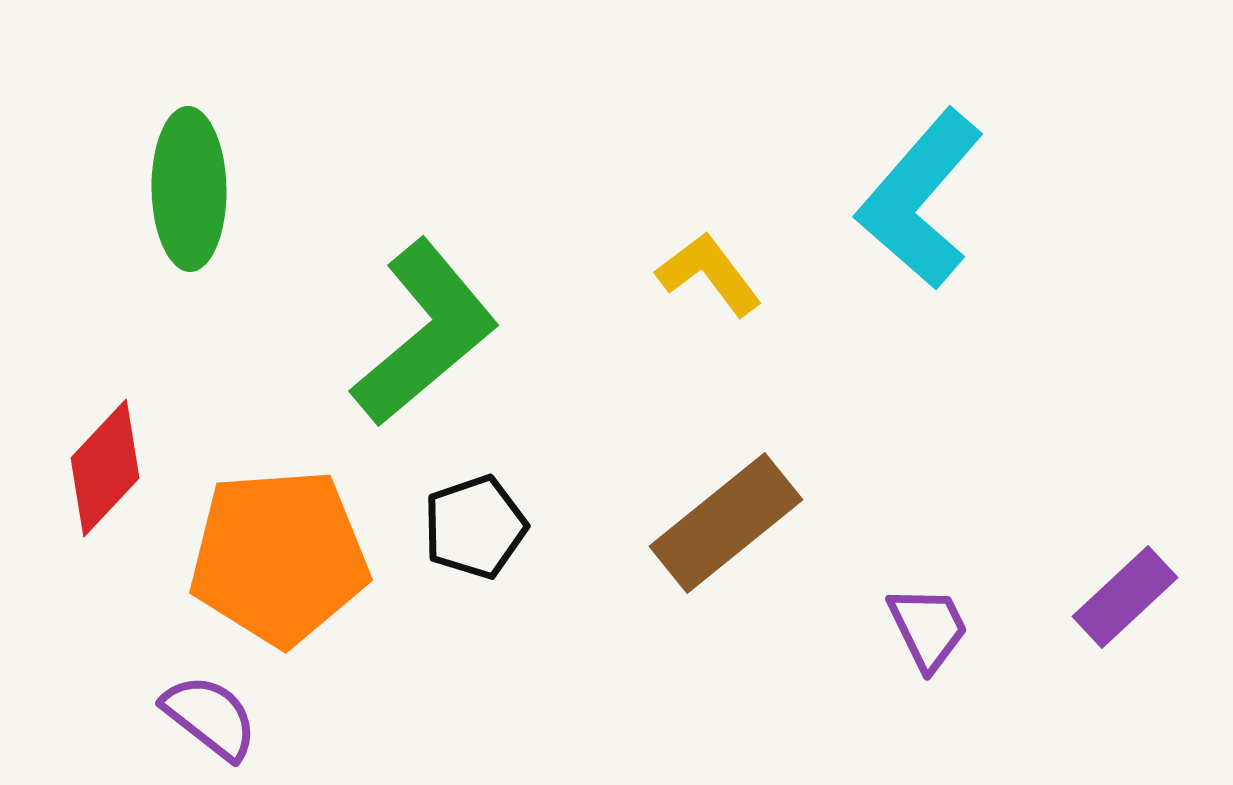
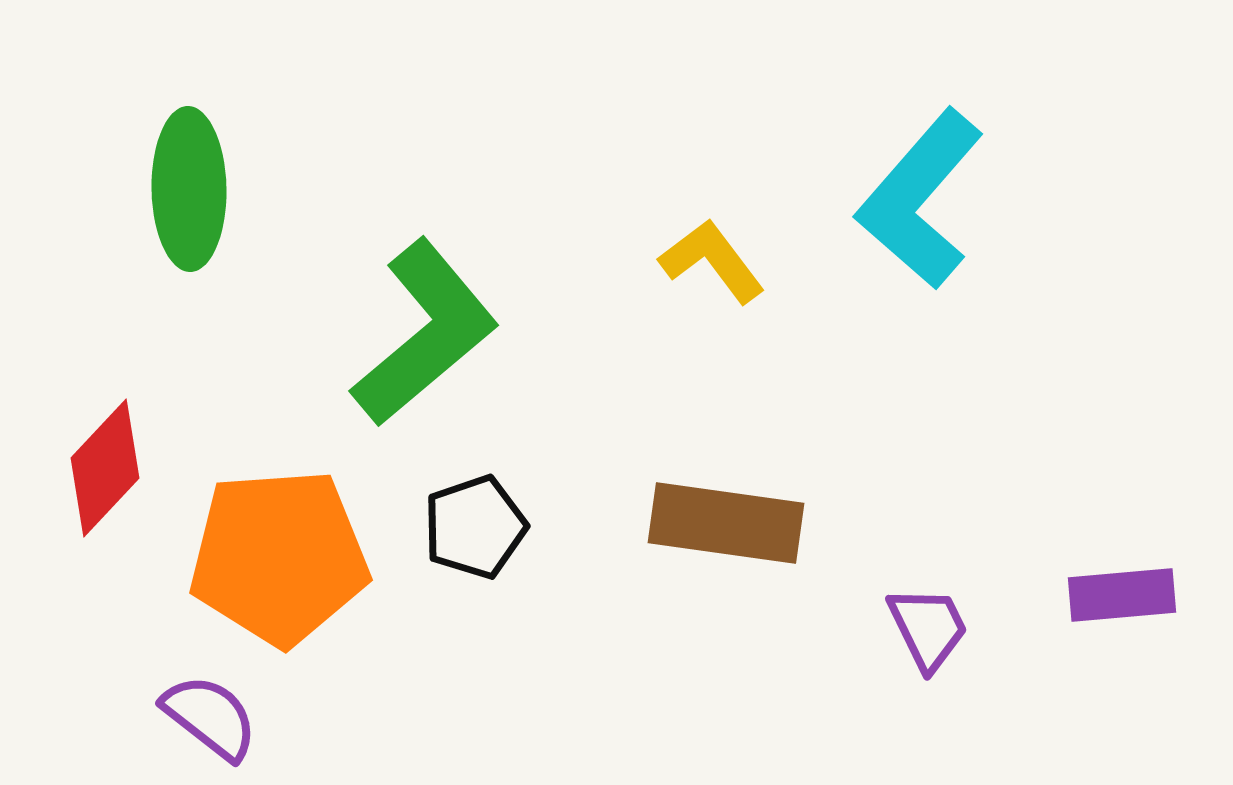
yellow L-shape: moved 3 px right, 13 px up
brown rectangle: rotated 47 degrees clockwise
purple rectangle: moved 3 px left, 2 px up; rotated 38 degrees clockwise
